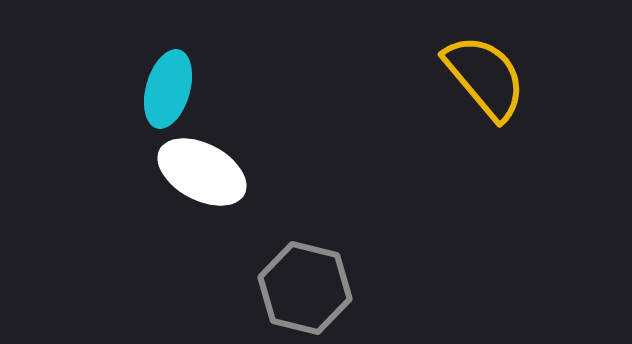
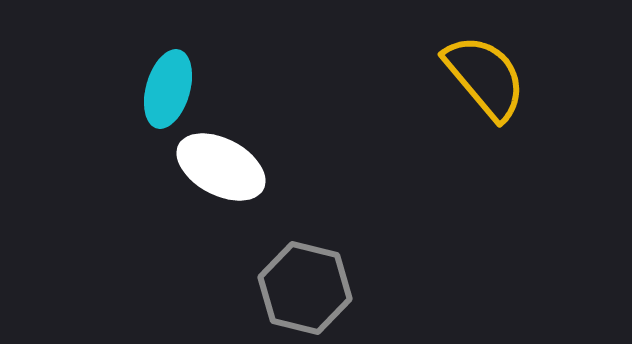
white ellipse: moved 19 px right, 5 px up
